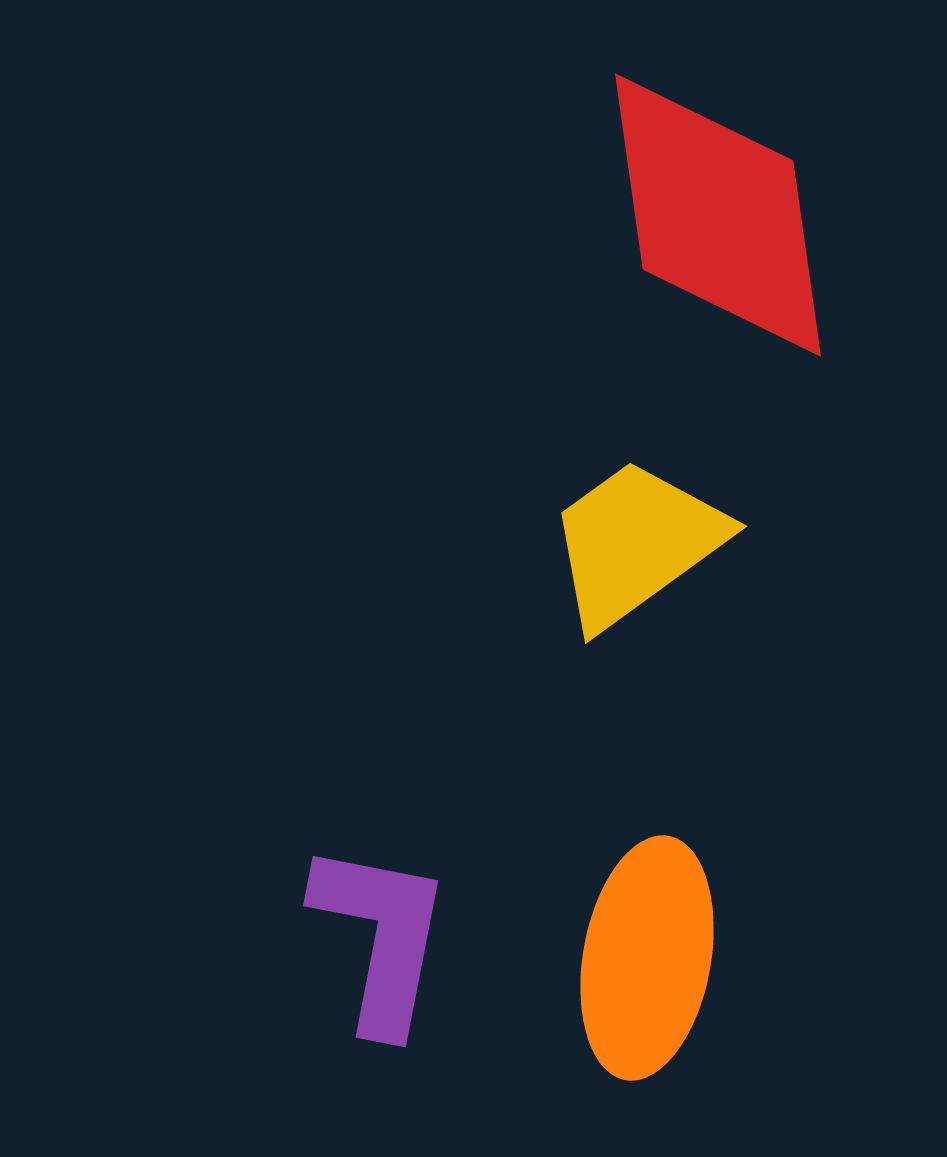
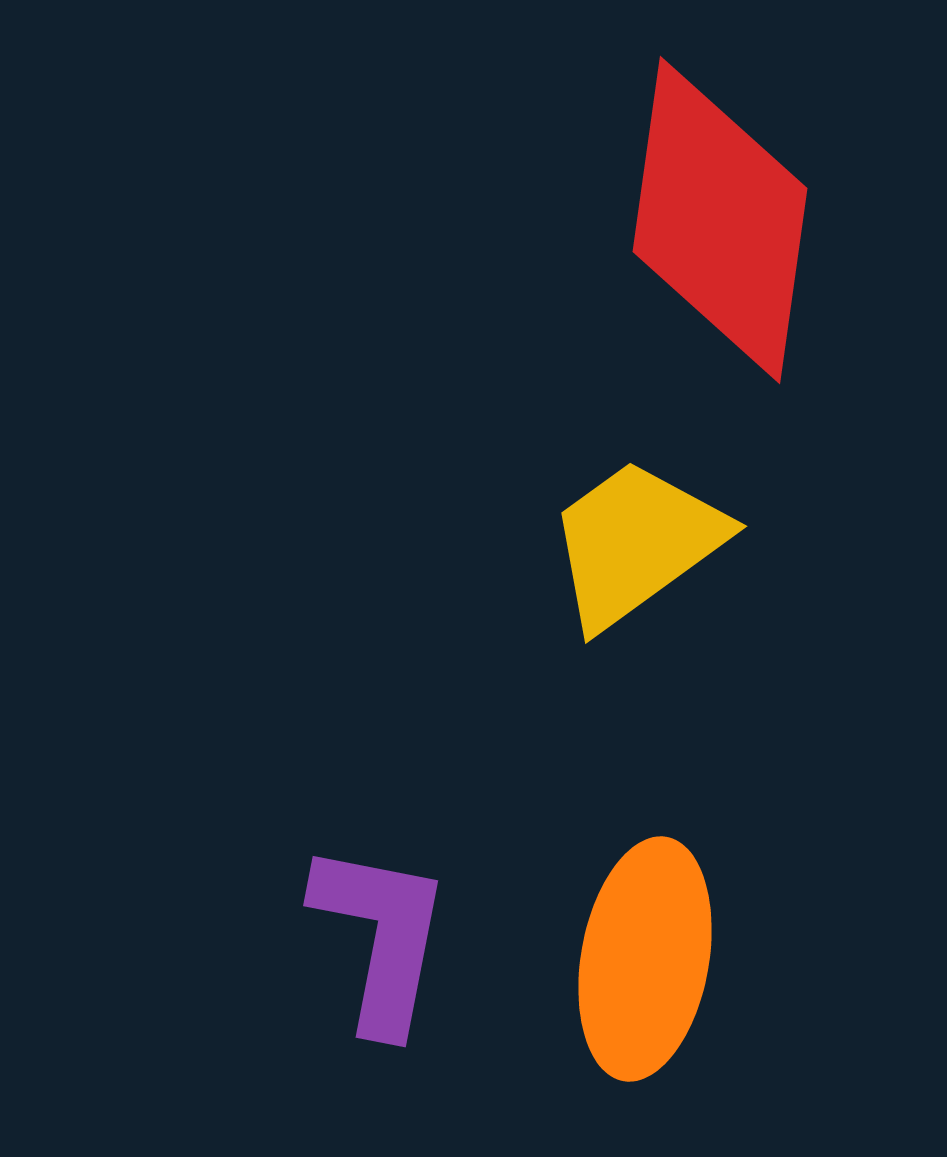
red diamond: moved 2 px right, 5 px down; rotated 16 degrees clockwise
orange ellipse: moved 2 px left, 1 px down
